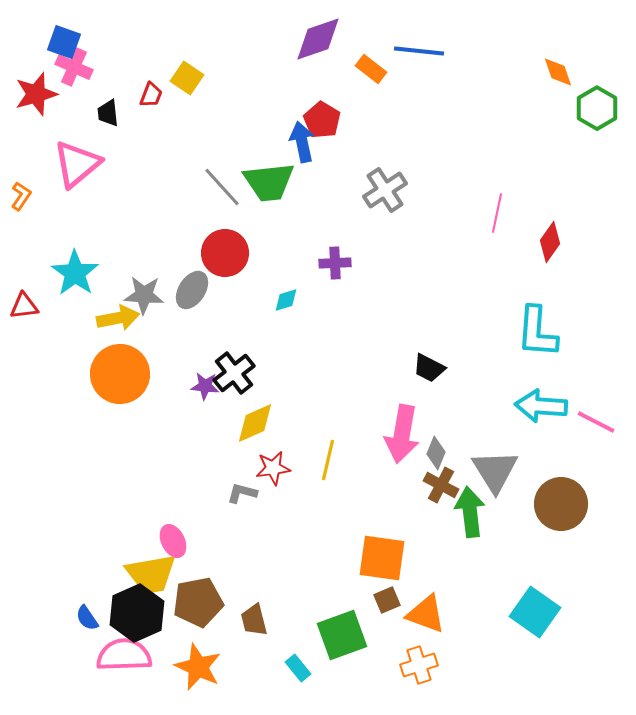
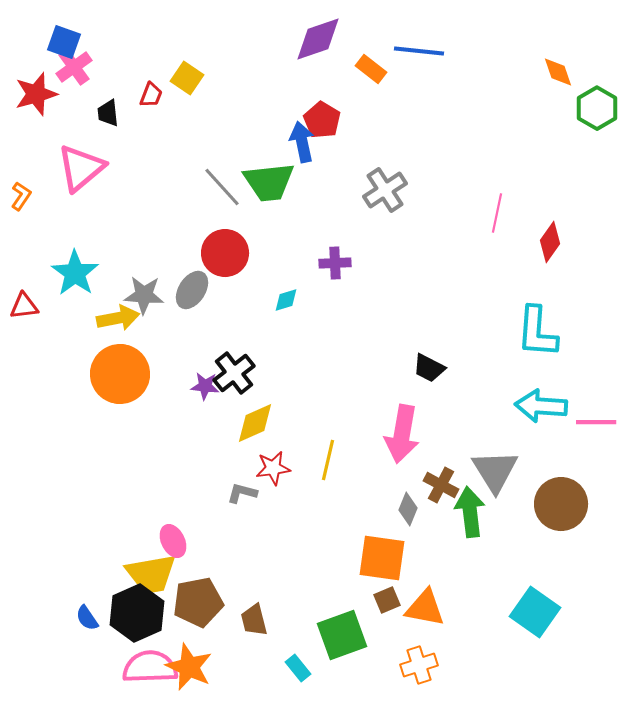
pink cross at (74, 67): rotated 30 degrees clockwise
pink triangle at (77, 164): moved 4 px right, 4 px down
pink line at (596, 422): rotated 27 degrees counterclockwise
gray diamond at (436, 453): moved 28 px left, 56 px down
orange triangle at (426, 614): moved 1 px left, 6 px up; rotated 9 degrees counterclockwise
pink semicircle at (124, 655): moved 26 px right, 12 px down
orange star at (198, 667): moved 9 px left
